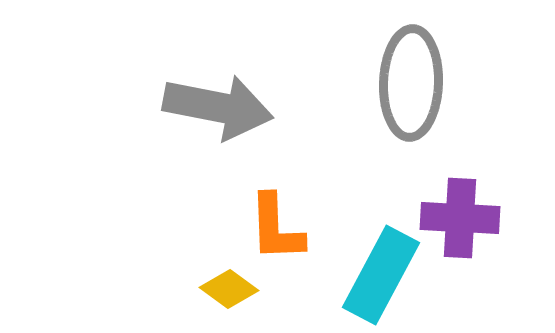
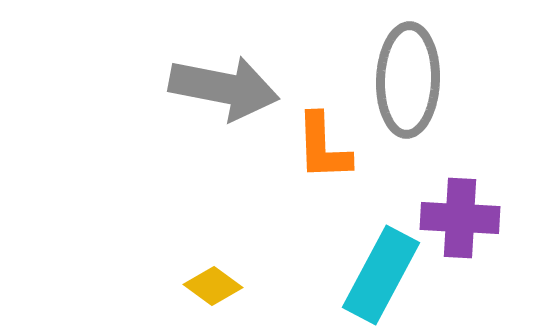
gray ellipse: moved 3 px left, 3 px up
gray arrow: moved 6 px right, 19 px up
orange L-shape: moved 47 px right, 81 px up
yellow diamond: moved 16 px left, 3 px up
